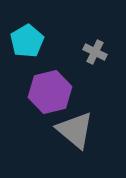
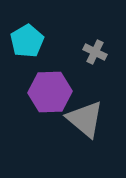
purple hexagon: rotated 12 degrees clockwise
gray triangle: moved 10 px right, 11 px up
